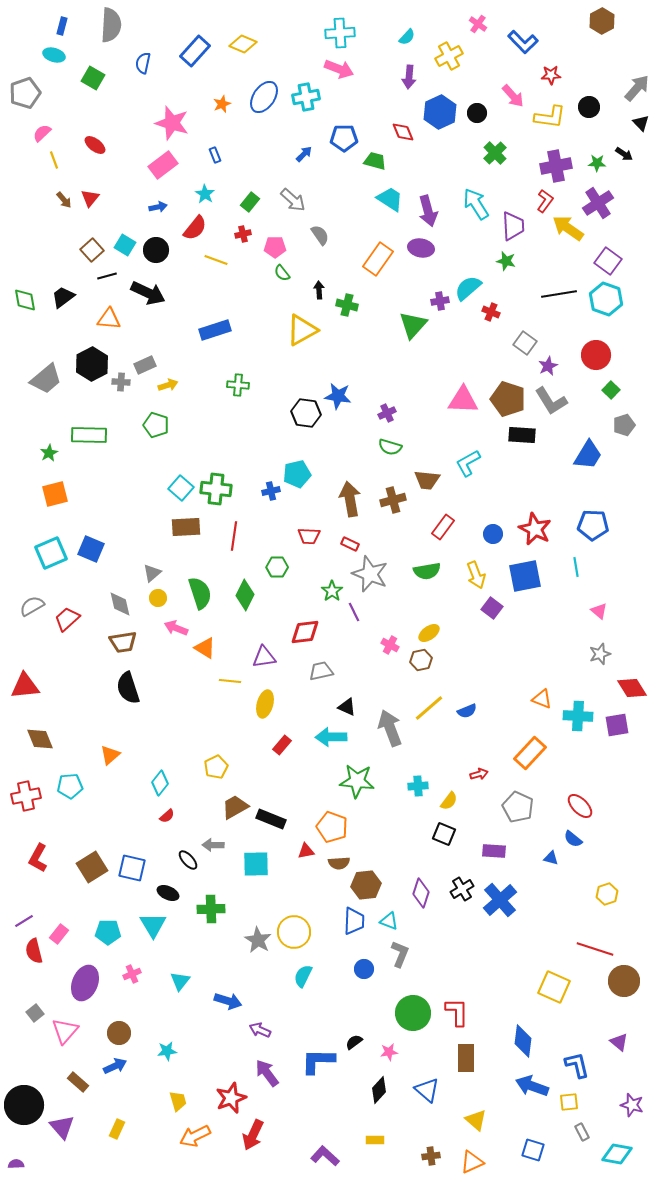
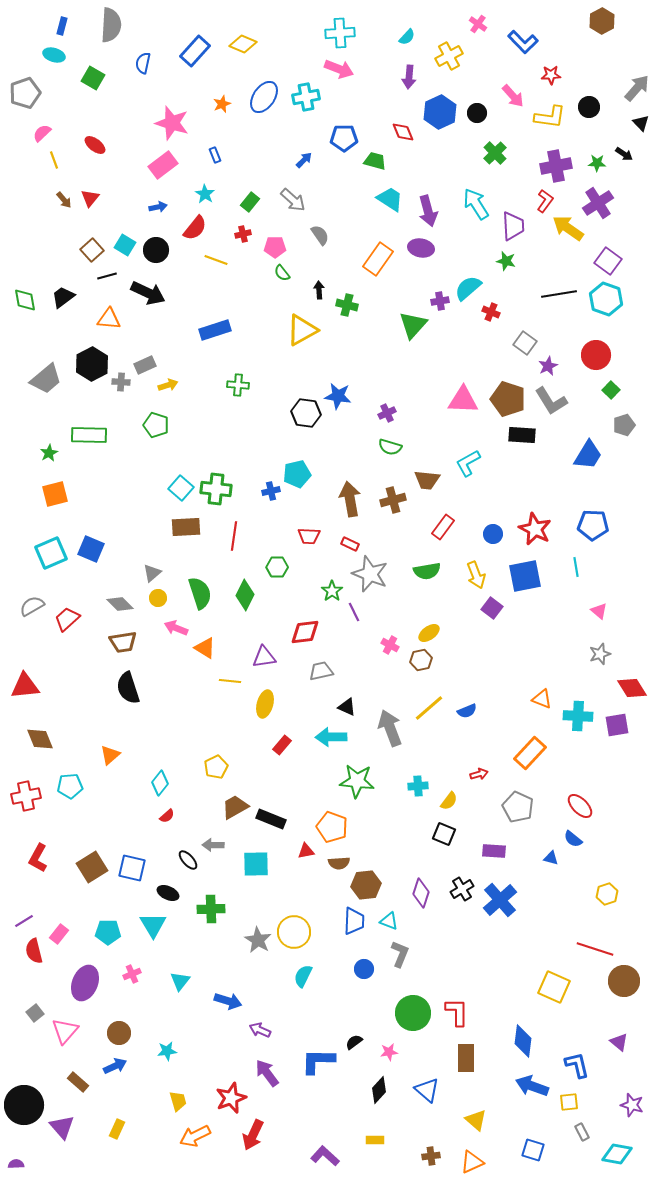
blue arrow at (304, 154): moved 6 px down
gray diamond at (120, 604): rotated 32 degrees counterclockwise
